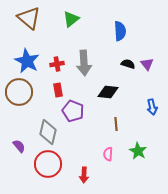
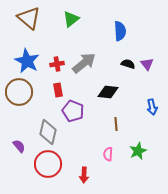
gray arrow: rotated 125 degrees counterclockwise
green star: rotated 18 degrees clockwise
